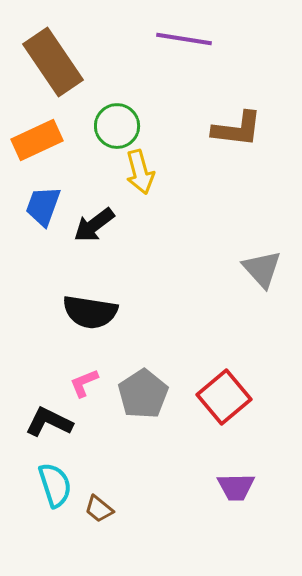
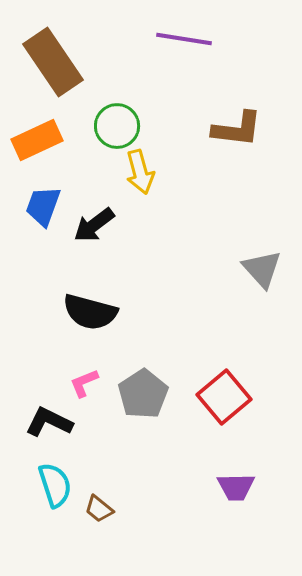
black semicircle: rotated 6 degrees clockwise
